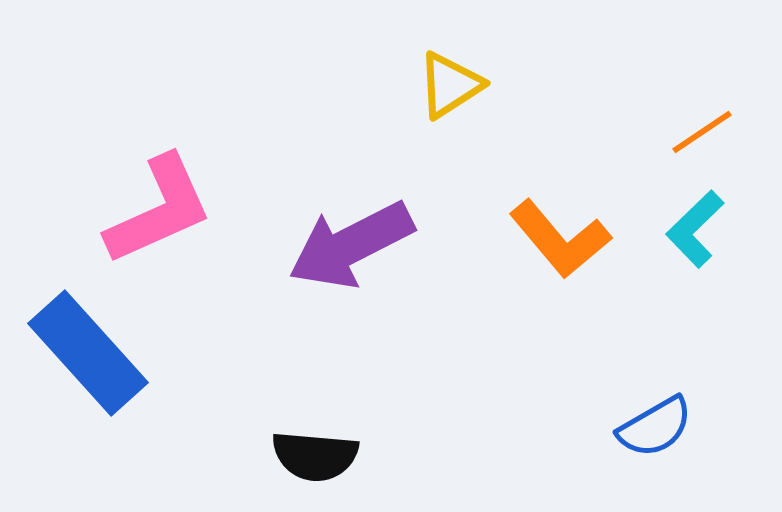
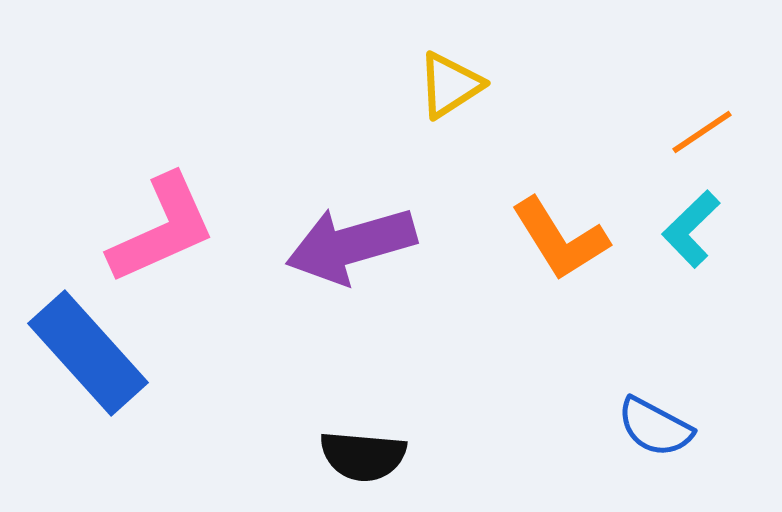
pink L-shape: moved 3 px right, 19 px down
cyan L-shape: moved 4 px left
orange L-shape: rotated 8 degrees clockwise
purple arrow: rotated 11 degrees clockwise
blue semicircle: rotated 58 degrees clockwise
black semicircle: moved 48 px right
